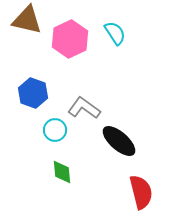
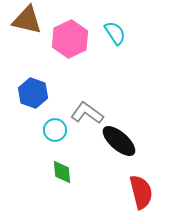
gray L-shape: moved 3 px right, 5 px down
